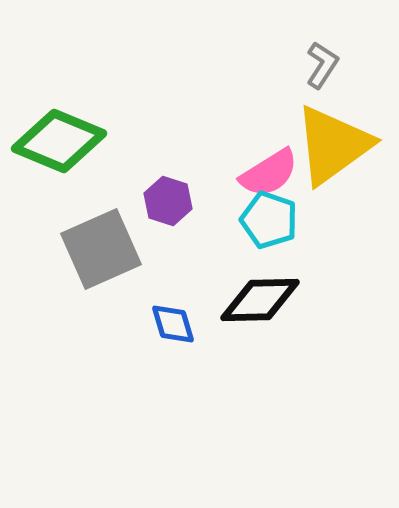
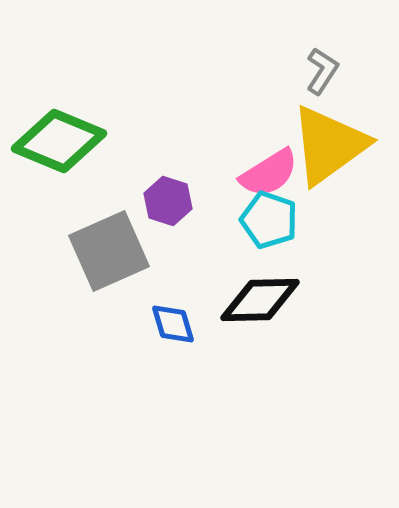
gray L-shape: moved 6 px down
yellow triangle: moved 4 px left
gray square: moved 8 px right, 2 px down
